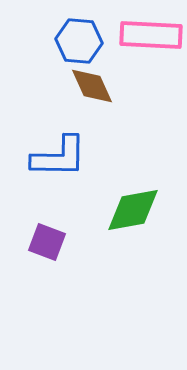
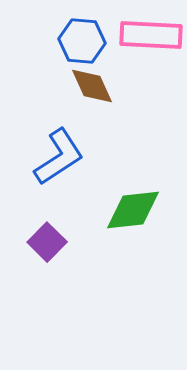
blue hexagon: moved 3 px right
blue L-shape: rotated 34 degrees counterclockwise
green diamond: rotated 4 degrees clockwise
purple square: rotated 24 degrees clockwise
